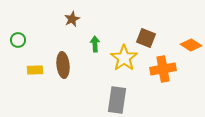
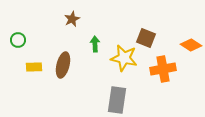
yellow star: rotated 24 degrees counterclockwise
brown ellipse: rotated 20 degrees clockwise
yellow rectangle: moved 1 px left, 3 px up
